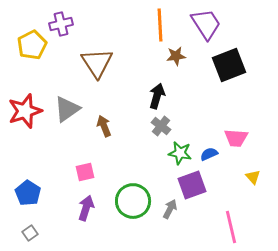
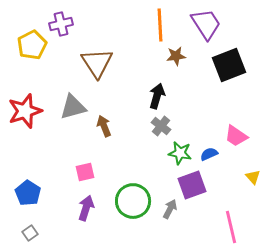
gray triangle: moved 6 px right, 2 px up; rotated 20 degrees clockwise
pink trapezoid: moved 2 px up; rotated 30 degrees clockwise
